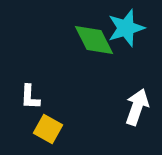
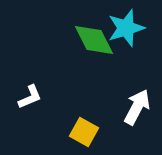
white L-shape: rotated 116 degrees counterclockwise
white arrow: rotated 9 degrees clockwise
yellow square: moved 36 px right, 3 px down
